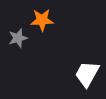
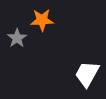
gray star: moved 1 px left; rotated 18 degrees counterclockwise
